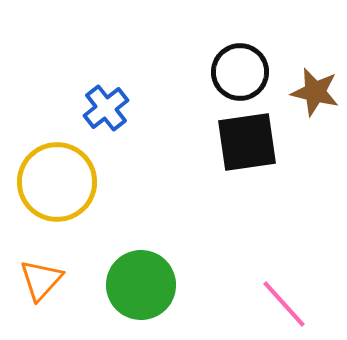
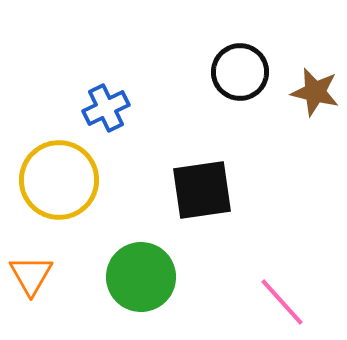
blue cross: rotated 12 degrees clockwise
black square: moved 45 px left, 48 px down
yellow circle: moved 2 px right, 2 px up
orange triangle: moved 10 px left, 5 px up; rotated 12 degrees counterclockwise
green circle: moved 8 px up
pink line: moved 2 px left, 2 px up
